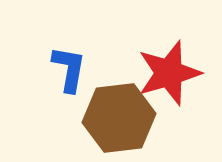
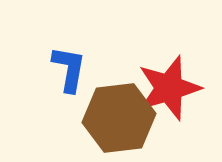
red star: moved 15 px down
